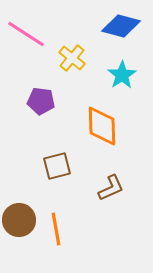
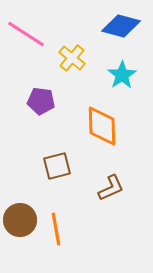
brown circle: moved 1 px right
